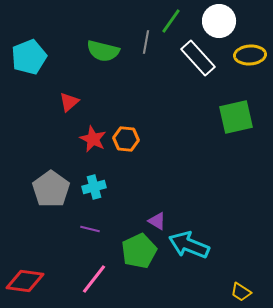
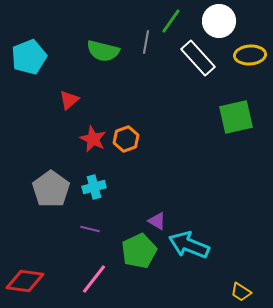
red triangle: moved 2 px up
orange hexagon: rotated 25 degrees counterclockwise
